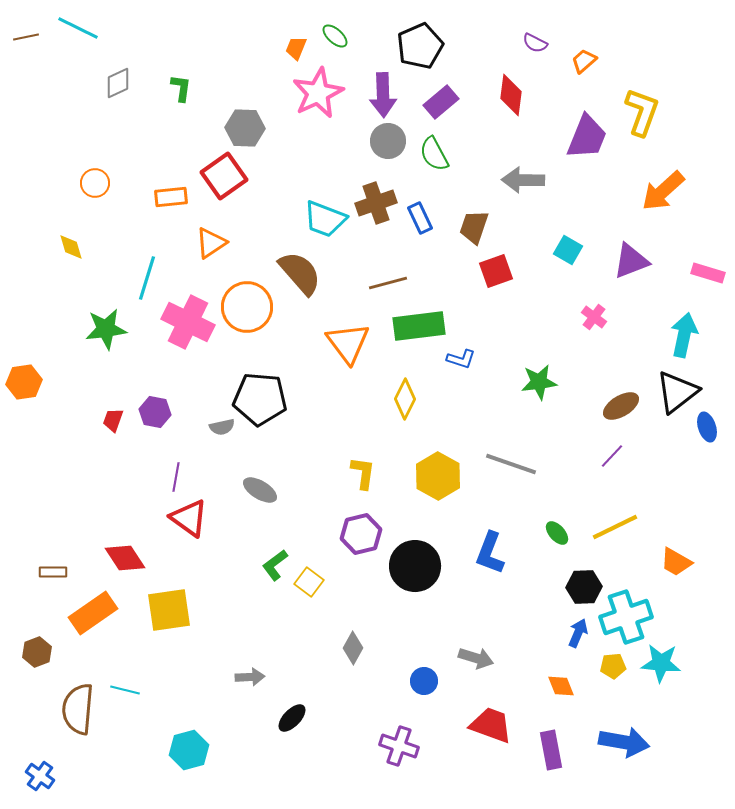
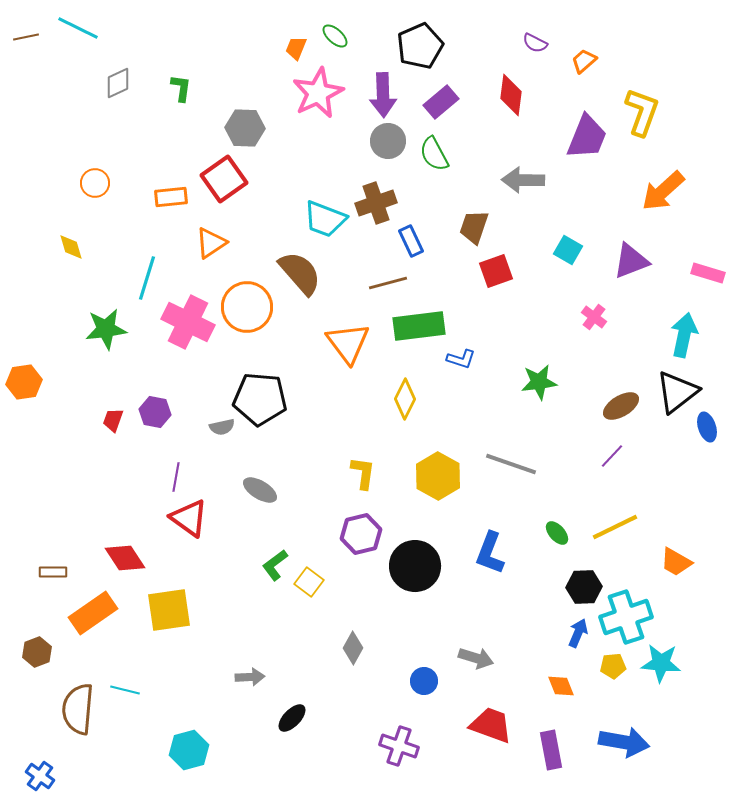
red square at (224, 176): moved 3 px down
blue rectangle at (420, 218): moved 9 px left, 23 px down
